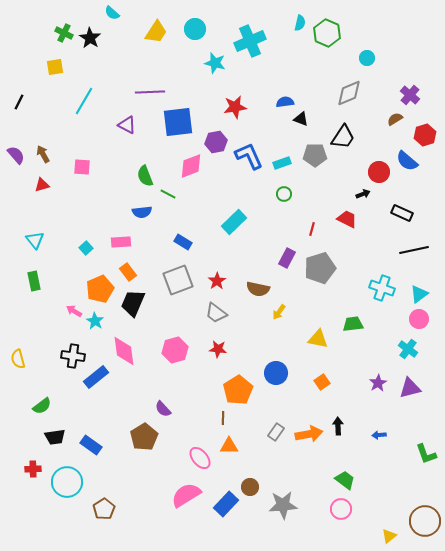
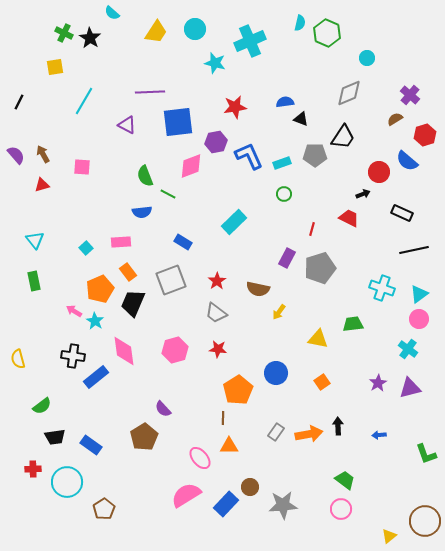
red trapezoid at (347, 219): moved 2 px right, 1 px up
gray square at (178, 280): moved 7 px left
